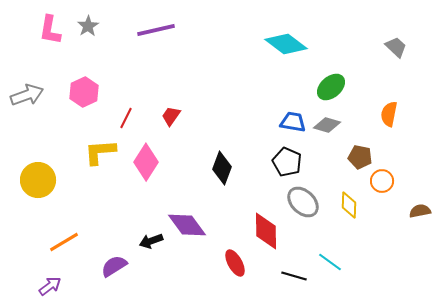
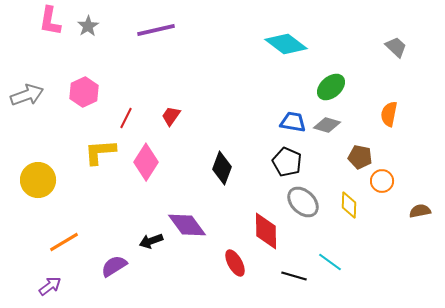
pink L-shape: moved 9 px up
